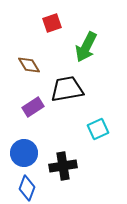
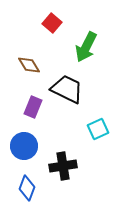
red square: rotated 30 degrees counterclockwise
black trapezoid: rotated 36 degrees clockwise
purple rectangle: rotated 35 degrees counterclockwise
blue circle: moved 7 px up
